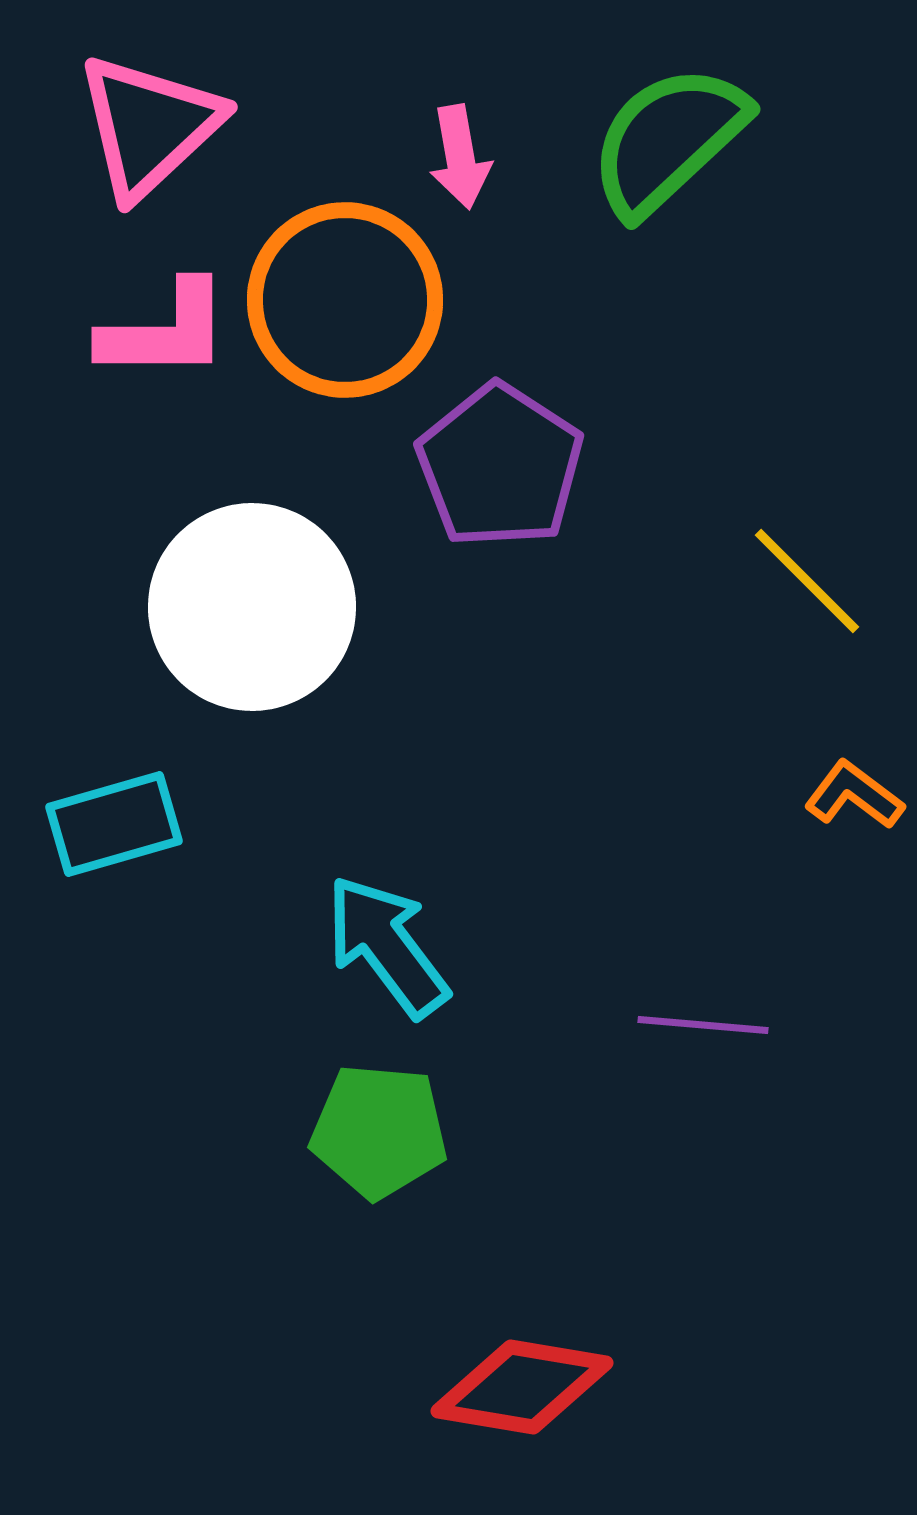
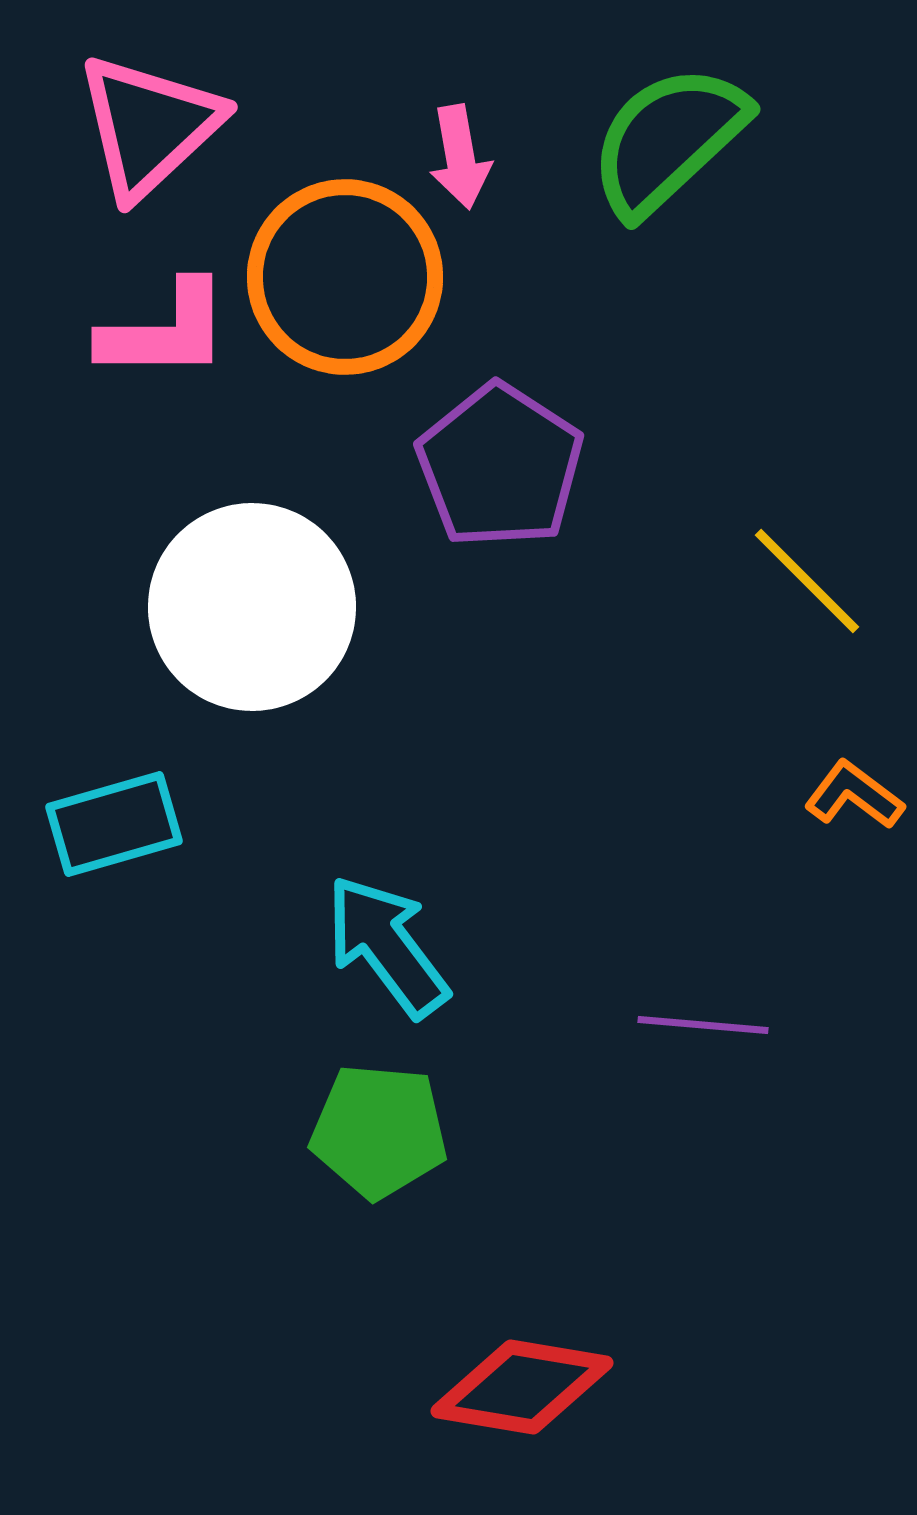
orange circle: moved 23 px up
